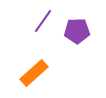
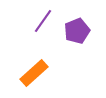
purple pentagon: rotated 20 degrees counterclockwise
